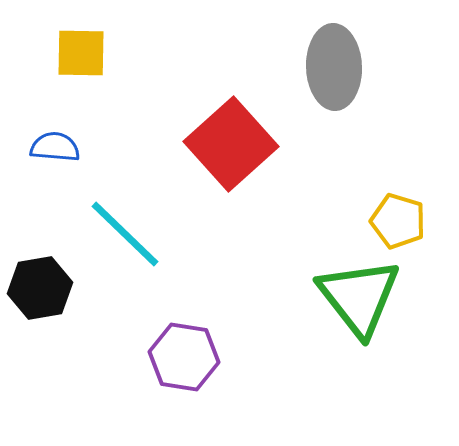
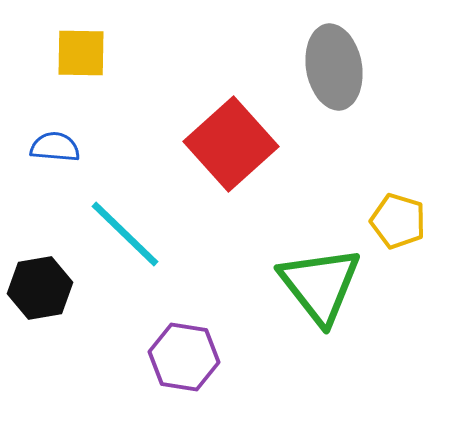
gray ellipse: rotated 8 degrees counterclockwise
green triangle: moved 39 px left, 12 px up
